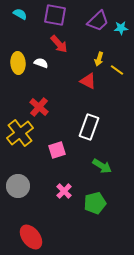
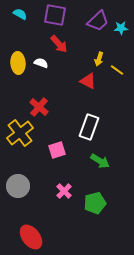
green arrow: moved 2 px left, 5 px up
